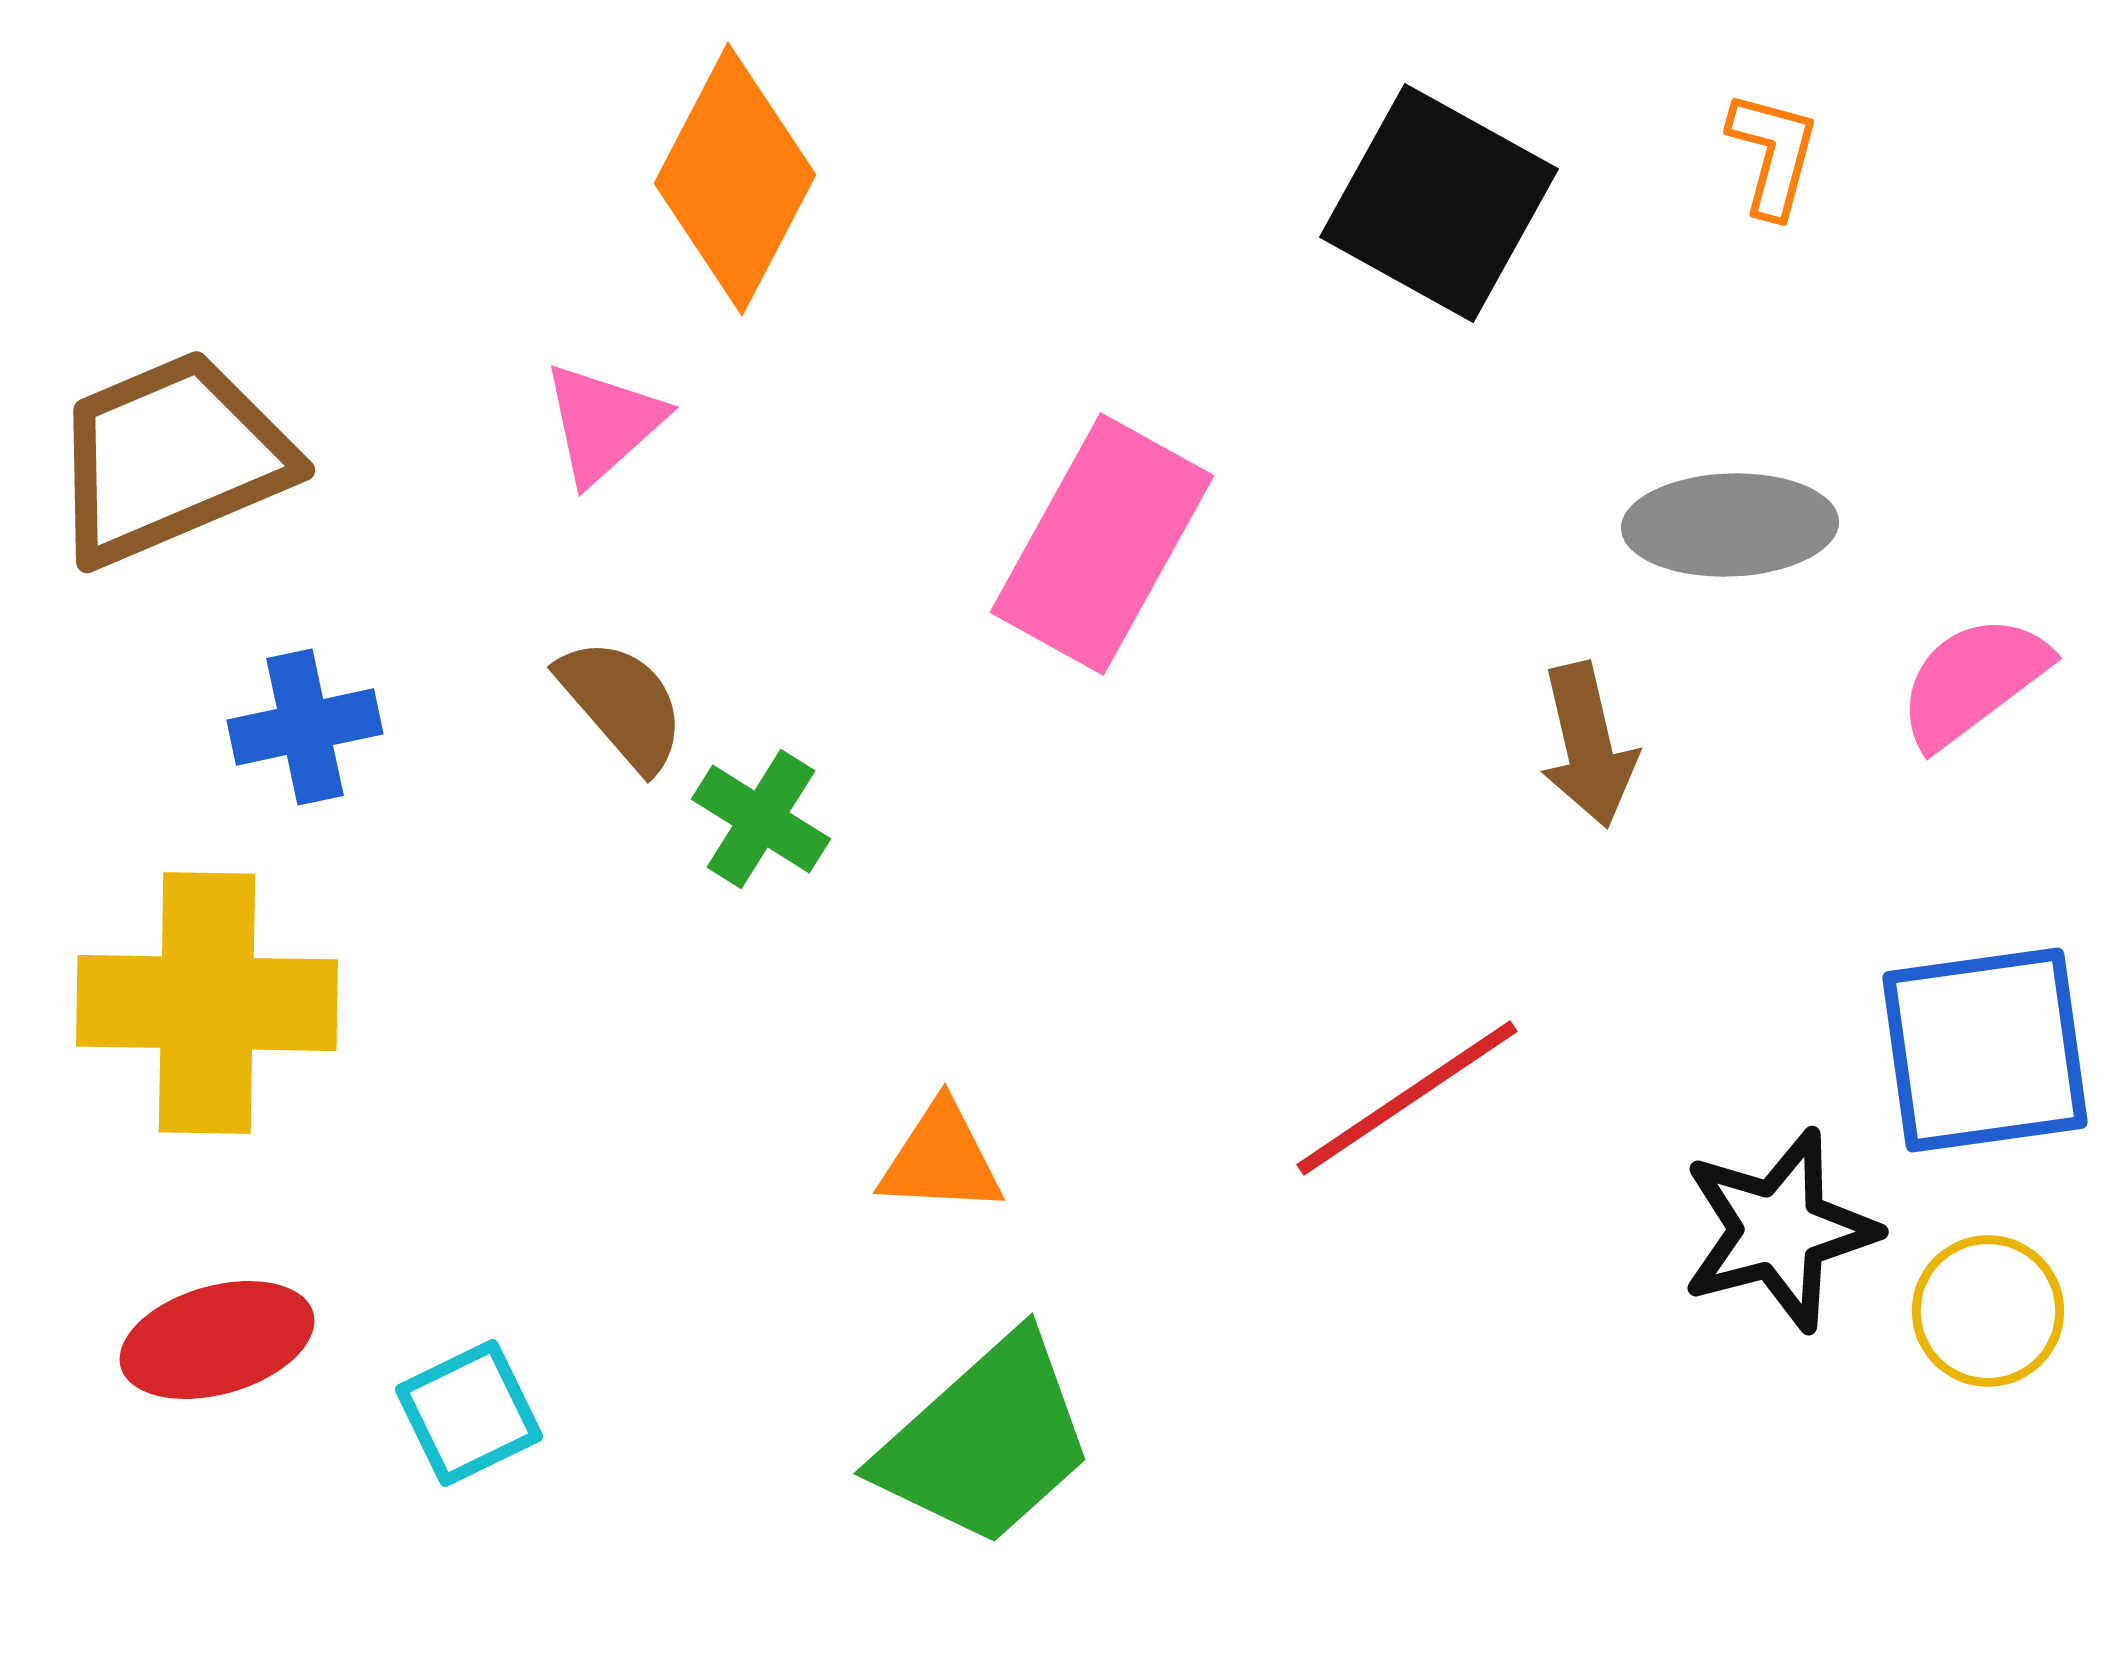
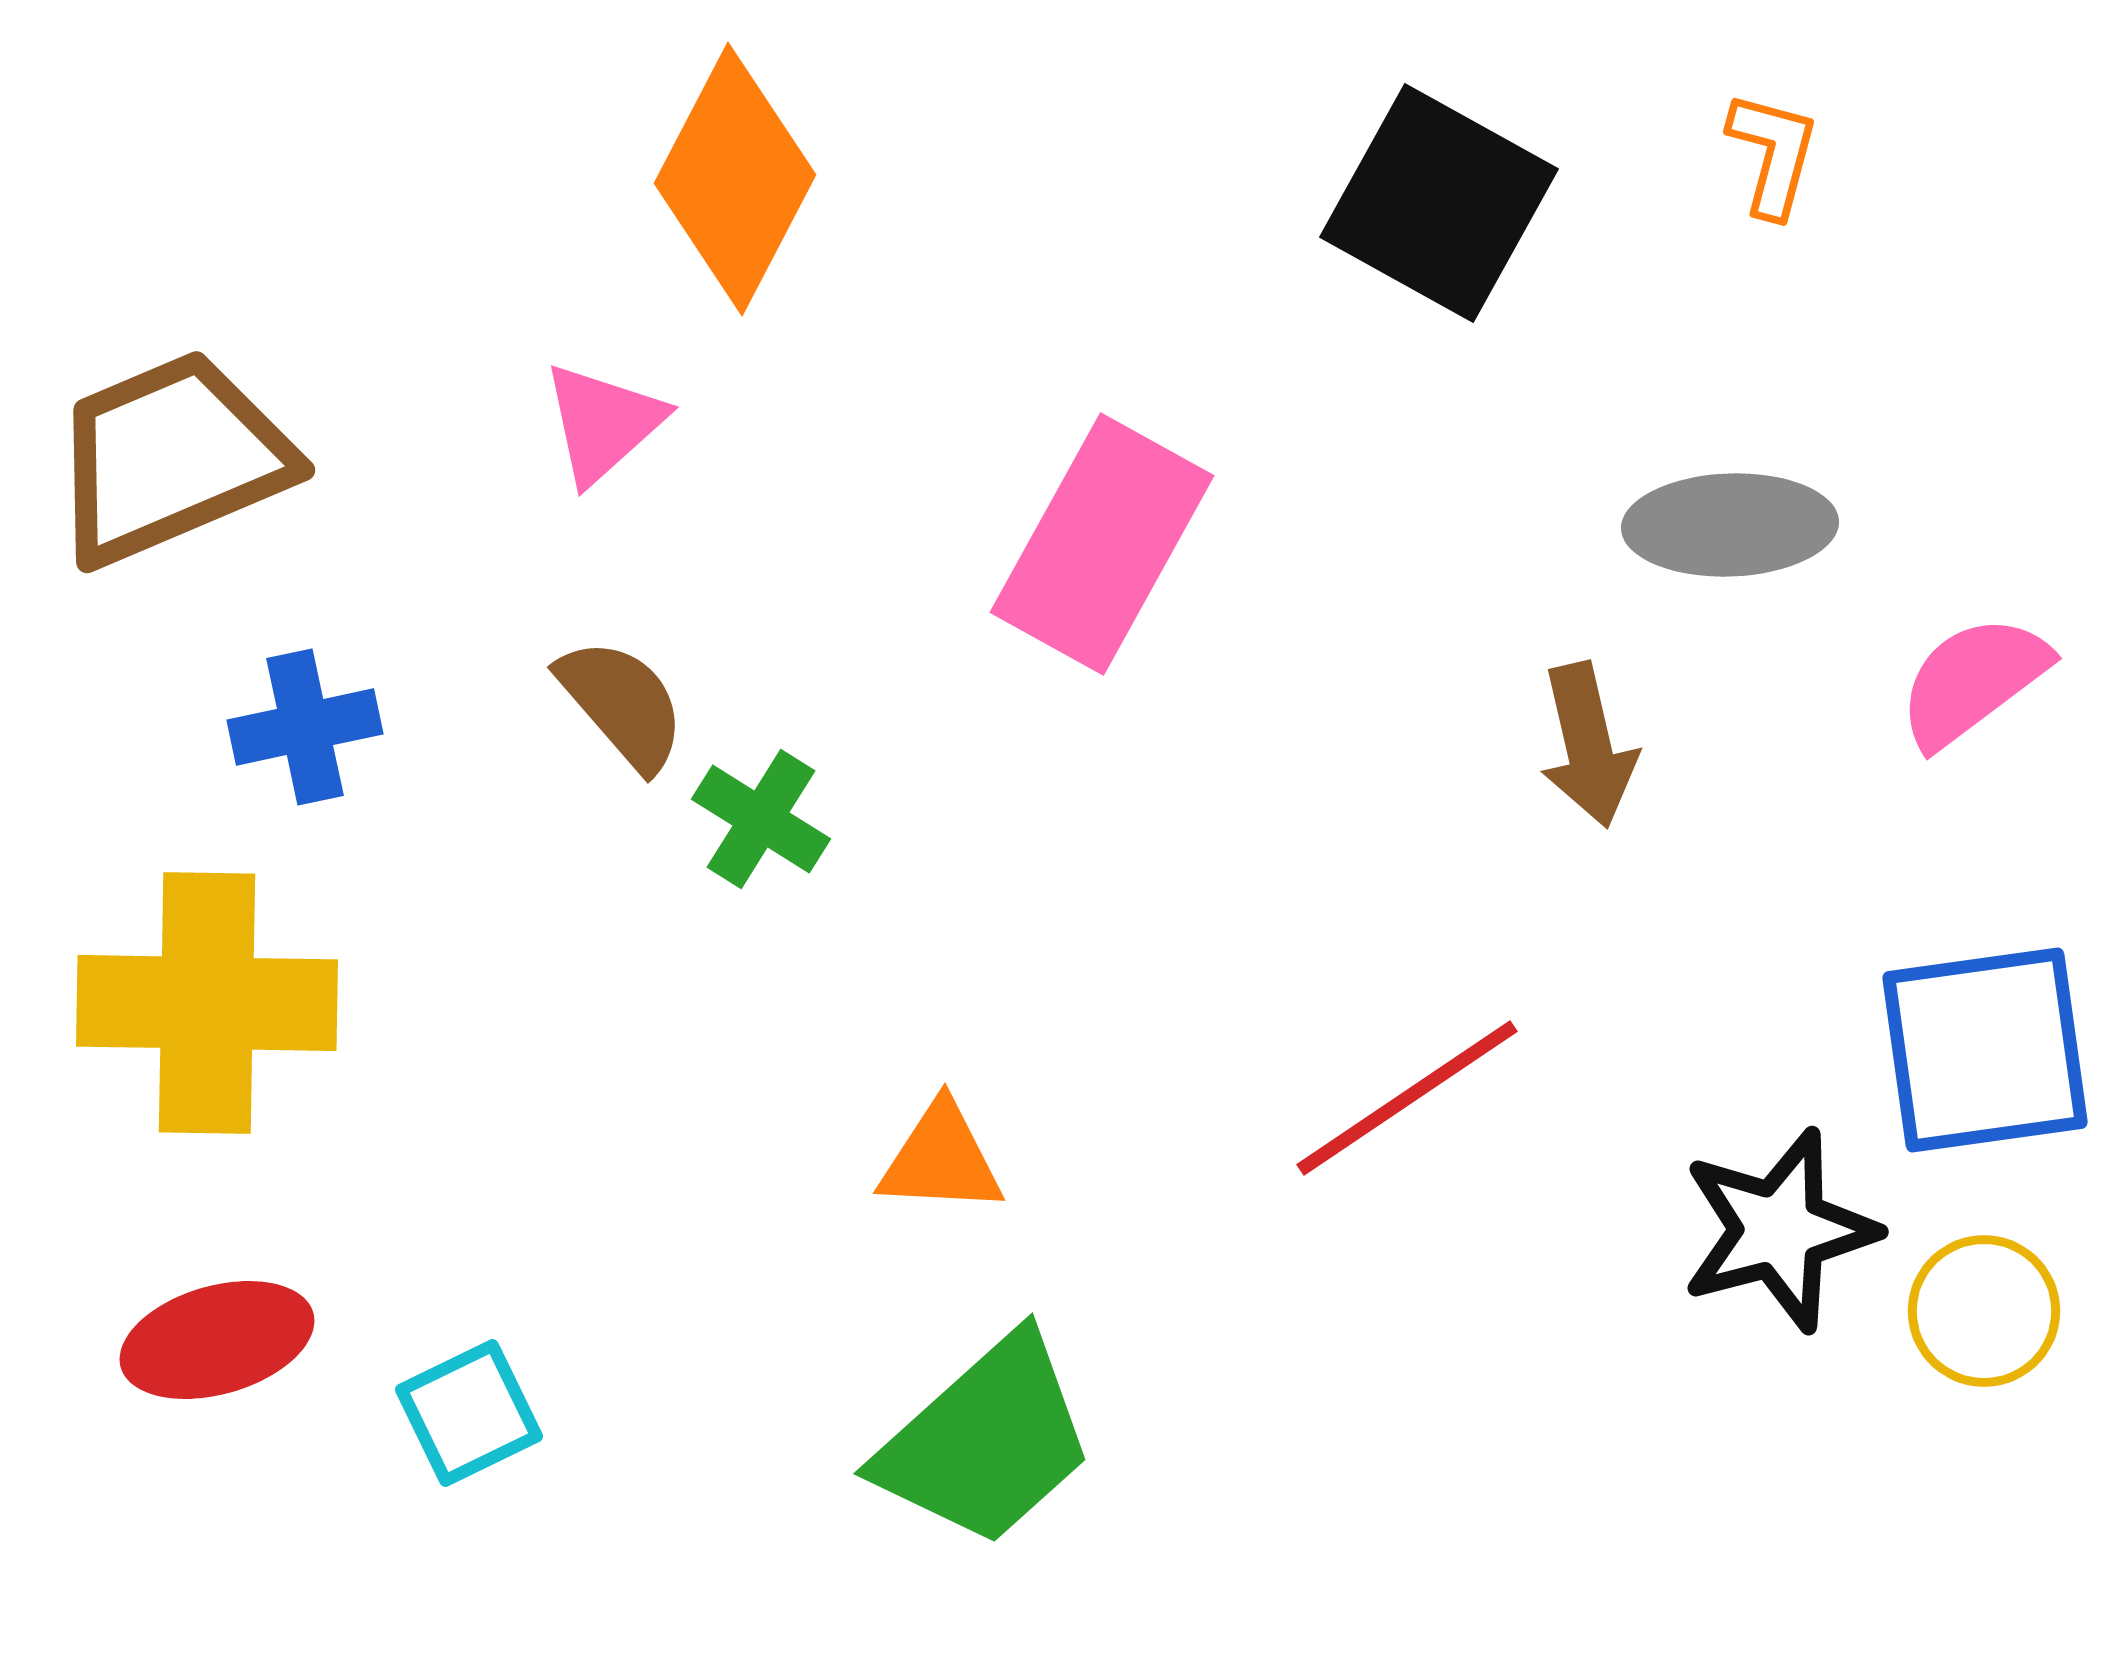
yellow circle: moved 4 px left
